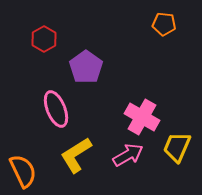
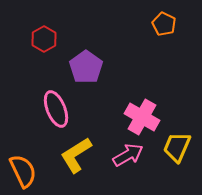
orange pentagon: rotated 20 degrees clockwise
